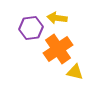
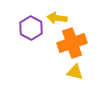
purple hexagon: rotated 25 degrees counterclockwise
orange cross: moved 14 px right, 6 px up; rotated 16 degrees clockwise
